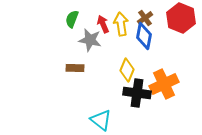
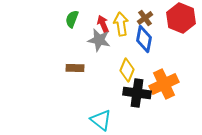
blue diamond: moved 3 px down
gray star: moved 9 px right
